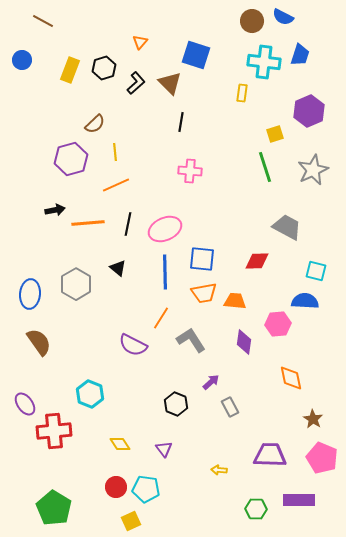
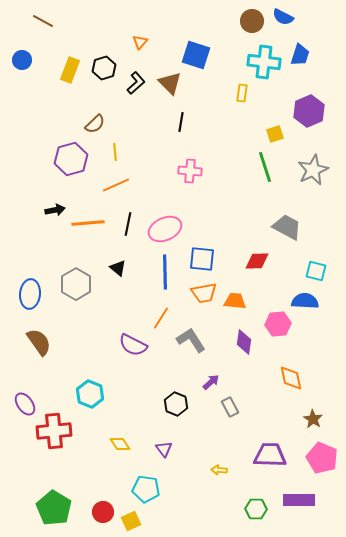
red circle at (116, 487): moved 13 px left, 25 px down
